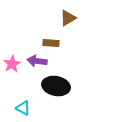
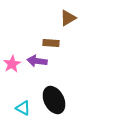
black ellipse: moved 2 px left, 14 px down; rotated 52 degrees clockwise
